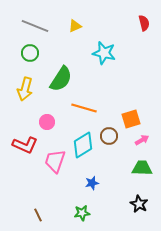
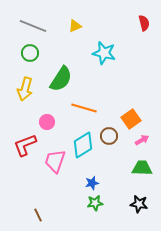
gray line: moved 2 px left
orange square: rotated 18 degrees counterclockwise
red L-shape: rotated 135 degrees clockwise
black star: rotated 18 degrees counterclockwise
green star: moved 13 px right, 10 px up
